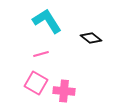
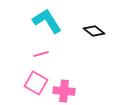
black diamond: moved 3 px right, 7 px up
